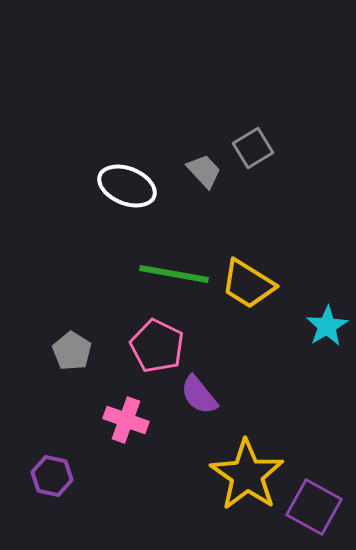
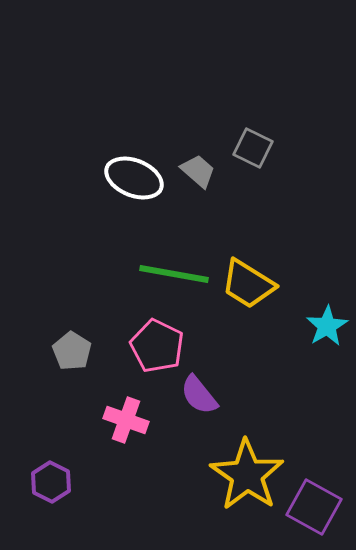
gray square: rotated 33 degrees counterclockwise
gray trapezoid: moved 6 px left; rotated 6 degrees counterclockwise
white ellipse: moved 7 px right, 8 px up
purple hexagon: moved 1 px left, 6 px down; rotated 15 degrees clockwise
